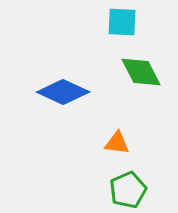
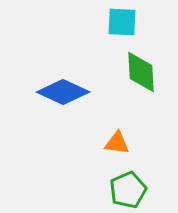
green diamond: rotated 24 degrees clockwise
